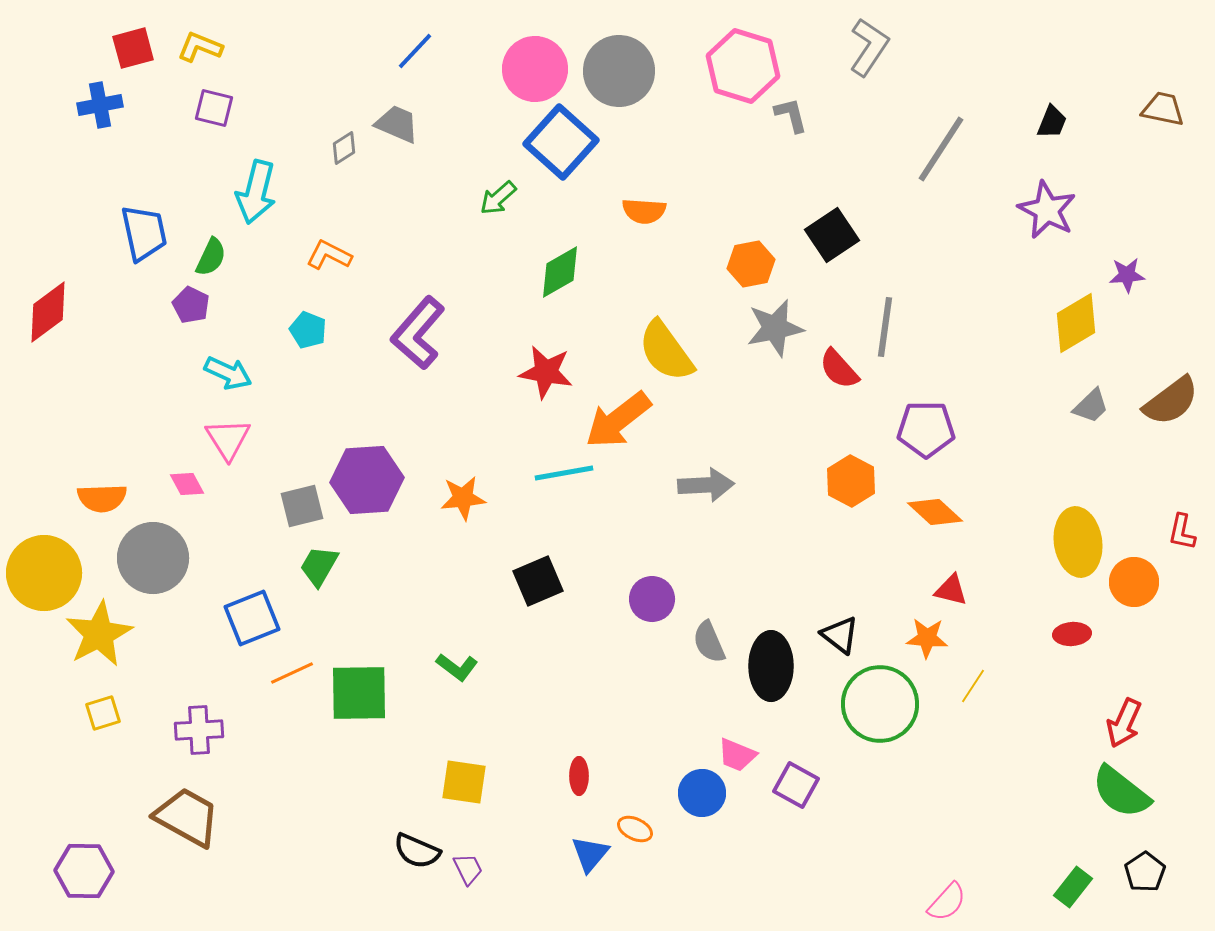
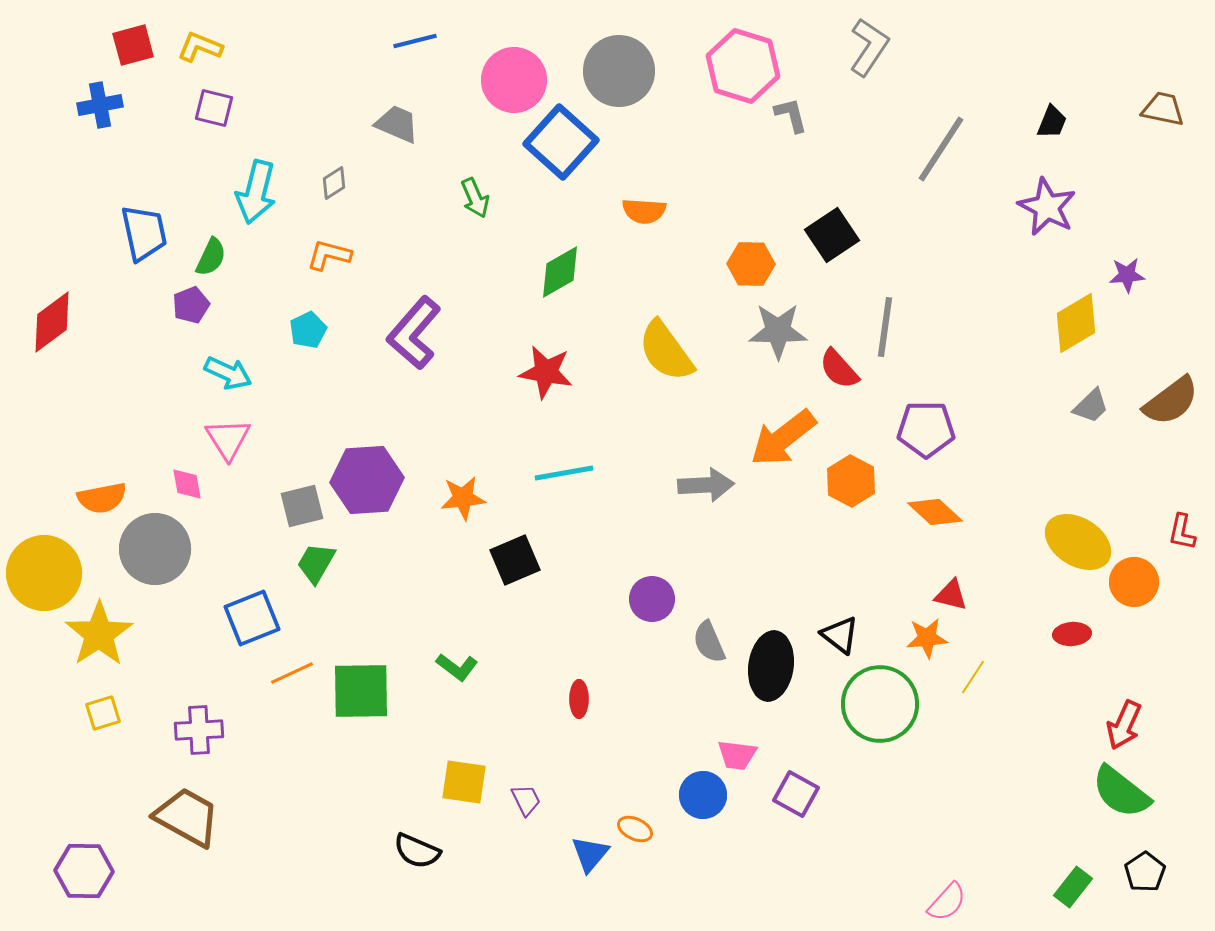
red square at (133, 48): moved 3 px up
blue line at (415, 51): moved 10 px up; rotated 33 degrees clockwise
pink circle at (535, 69): moved 21 px left, 11 px down
gray diamond at (344, 148): moved 10 px left, 35 px down
green arrow at (498, 198): moved 23 px left; rotated 72 degrees counterclockwise
purple star at (1047, 210): moved 3 px up
orange L-shape at (329, 255): rotated 12 degrees counterclockwise
orange hexagon at (751, 264): rotated 12 degrees clockwise
purple pentagon at (191, 305): rotated 24 degrees clockwise
red diamond at (48, 312): moved 4 px right, 10 px down
gray star at (775, 328): moved 3 px right, 3 px down; rotated 12 degrees clockwise
cyan pentagon at (308, 330): rotated 24 degrees clockwise
purple L-shape at (418, 333): moved 4 px left
orange arrow at (618, 420): moved 165 px right, 18 px down
pink diamond at (187, 484): rotated 18 degrees clockwise
orange semicircle at (102, 498): rotated 9 degrees counterclockwise
yellow ellipse at (1078, 542): rotated 50 degrees counterclockwise
gray circle at (153, 558): moved 2 px right, 9 px up
green trapezoid at (319, 566): moved 3 px left, 3 px up
black square at (538, 581): moved 23 px left, 21 px up
red triangle at (951, 590): moved 5 px down
yellow star at (99, 634): rotated 6 degrees counterclockwise
orange star at (927, 638): rotated 9 degrees counterclockwise
black ellipse at (771, 666): rotated 8 degrees clockwise
yellow line at (973, 686): moved 9 px up
green square at (359, 693): moved 2 px right, 2 px up
red arrow at (1124, 723): moved 2 px down
pink trapezoid at (737, 755): rotated 15 degrees counterclockwise
red ellipse at (579, 776): moved 77 px up
purple square at (796, 785): moved 9 px down
blue circle at (702, 793): moved 1 px right, 2 px down
purple trapezoid at (468, 869): moved 58 px right, 69 px up
